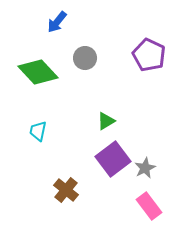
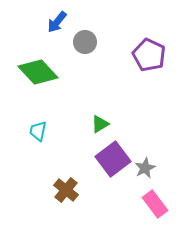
gray circle: moved 16 px up
green triangle: moved 6 px left, 3 px down
pink rectangle: moved 6 px right, 2 px up
